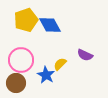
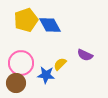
pink circle: moved 3 px down
blue star: rotated 24 degrees counterclockwise
